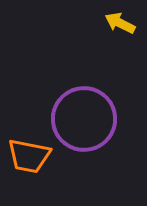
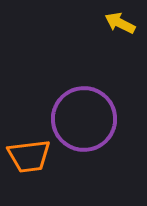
orange trapezoid: rotated 18 degrees counterclockwise
